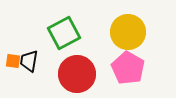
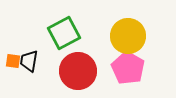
yellow circle: moved 4 px down
red circle: moved 1 px right, 3 px up
